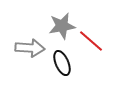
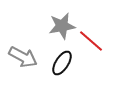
gray arrow: moved 7 px left, 9 px down; rotated 24 degrees clockwise
black ellipse: rotated 55 degrees clockwise
